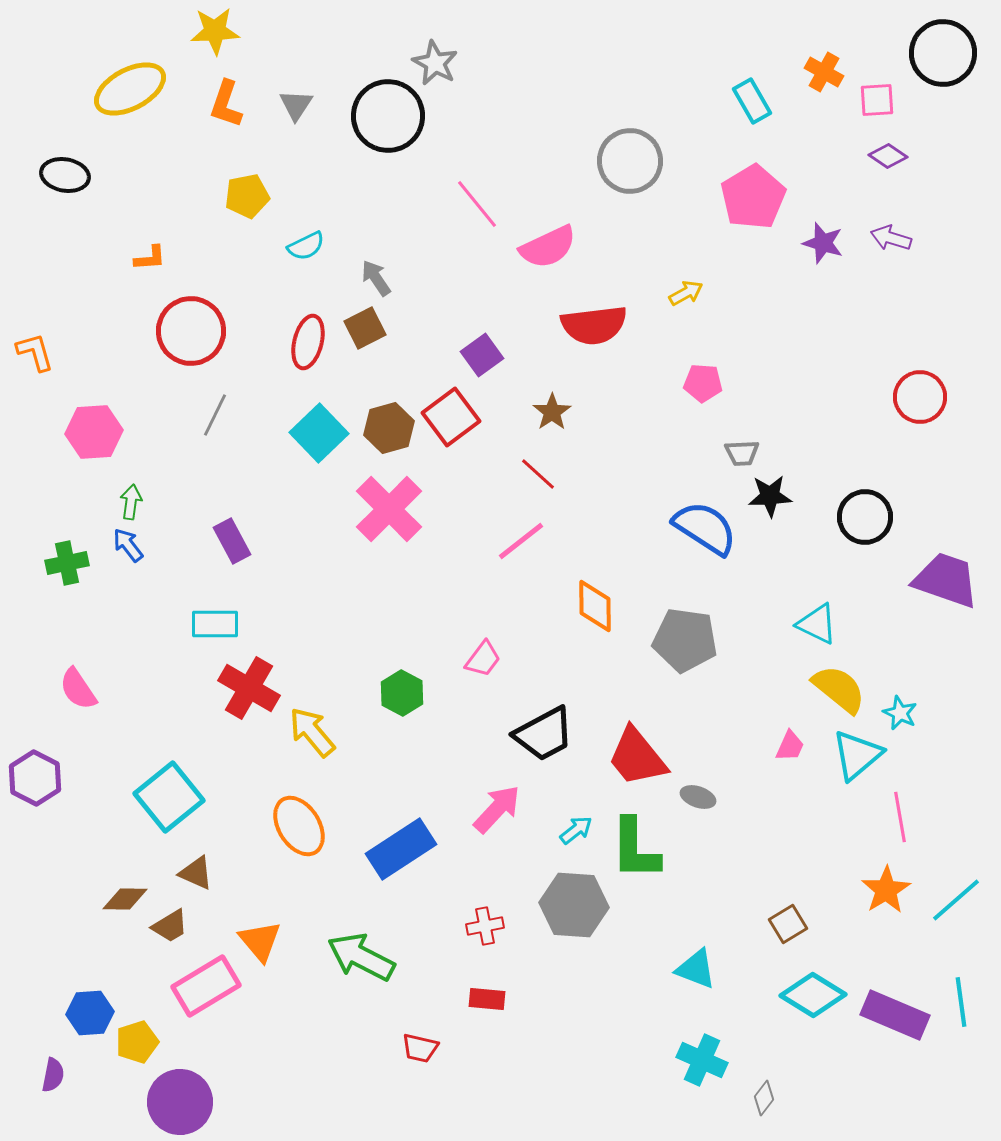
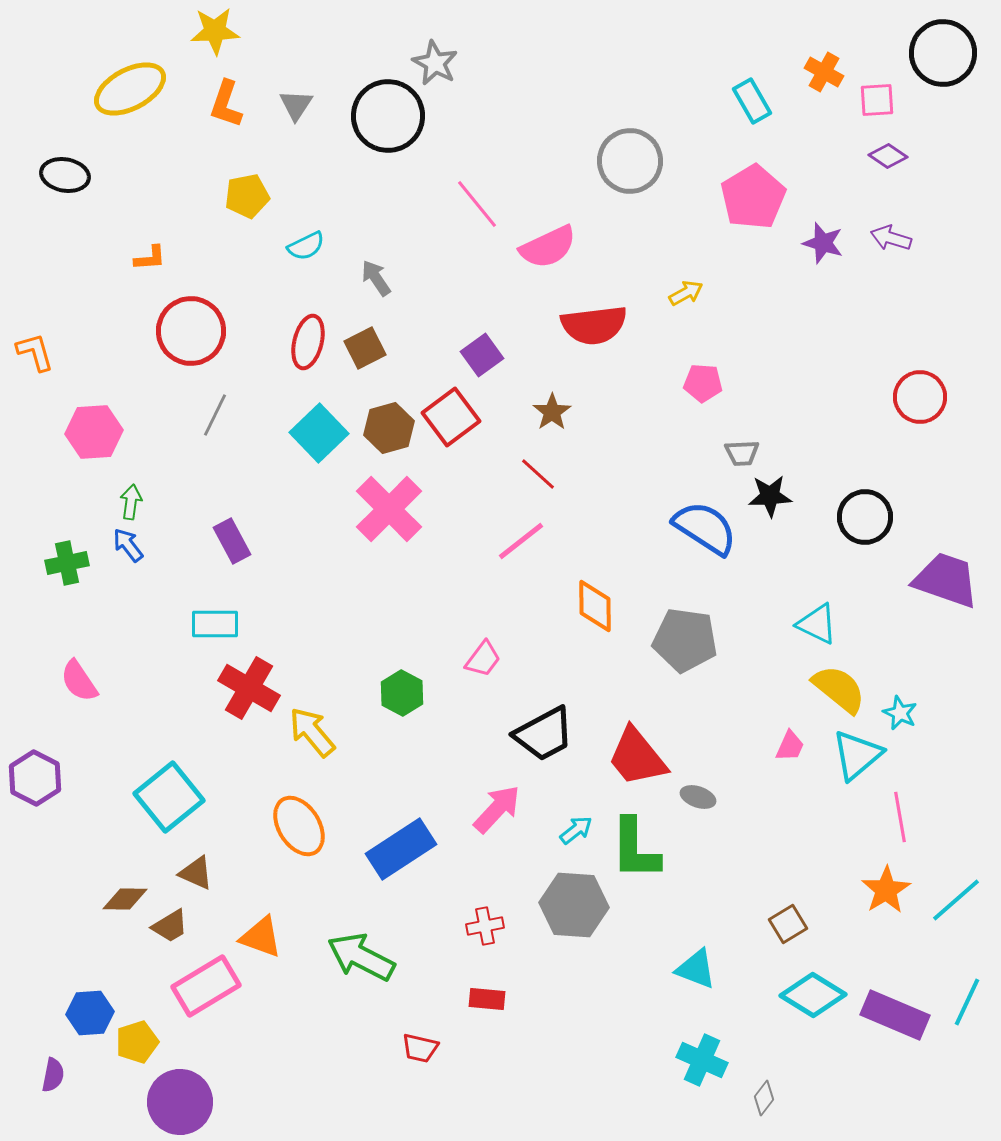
brown square at (365, 328): moved 20 px down
pink semicircle at (78, 689): moved 1 px right, 8 px up
orange triangle at (260, 941): moved 1 px right, 4 px up; rotated 30 degrees counterclockwise
cyan line at (961, 1002): moved 6 px right; rotated 33 degrees clockwise
